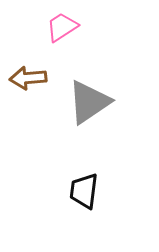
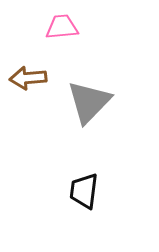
pink trapezoid: rotated 28 degrees clockwise
gray triangle: rotated 12 degrees counterclockwise
